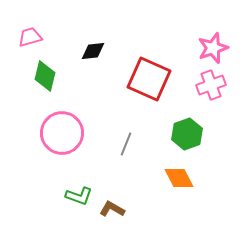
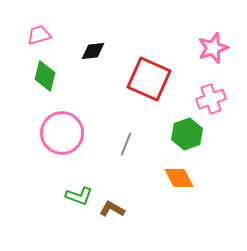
pink trapezoid: moved 9 px right, 2 px up
pink cross: moved 14 px down
